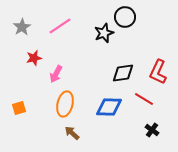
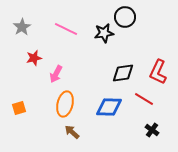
pink line: moved 6 px right, 3 px down; rotated 60 degrees clockwise
black star: rotated 12 degrees clockwise
brown arrow: moved 1 px up
